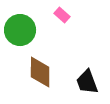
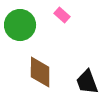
green circle: moved 5 px up
